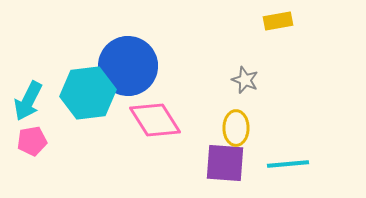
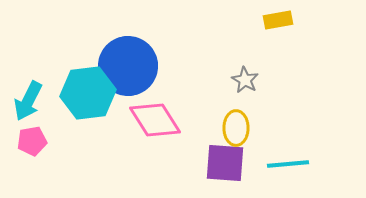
yellow rectangle: moved 1 px up
gray star: rotated 8 degrees clockwise
